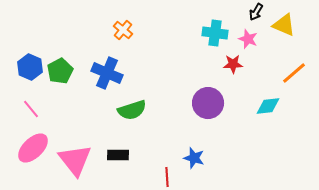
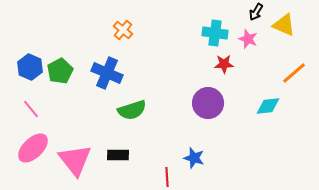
red star: moved 9 px left
